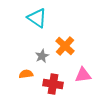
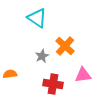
orange semicircle: moved 16 px left
